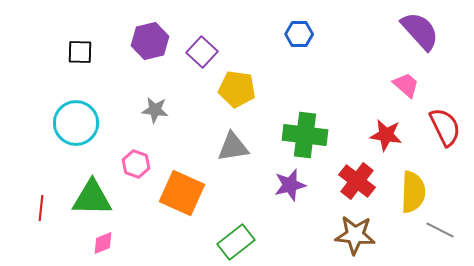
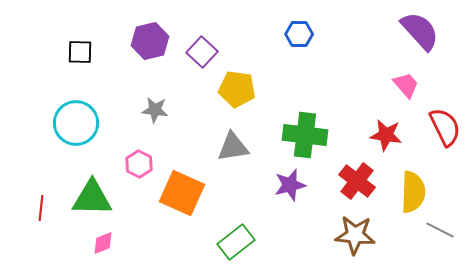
pink trapezoid: rotated 8 degrees clockwise
pink hexagon: moved 3 px right; rotated 8 degrees clockwise
